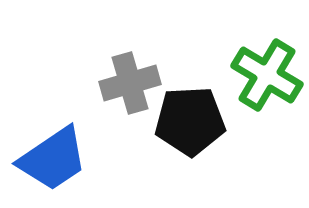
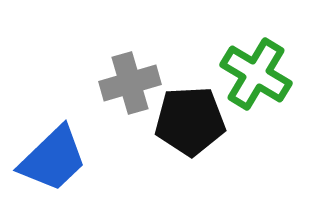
green cross: moved 11 px left, 1 px up
blue trapezoid: rotated 10 degrees counterclockwise
